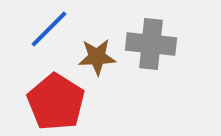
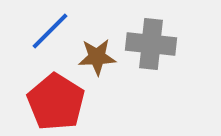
blue line: moved 1 px right, 2 px down
